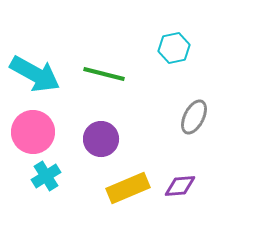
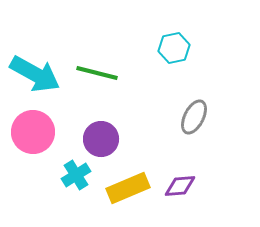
green line: moved 7 px left, 1 px up
cyan cross: moved 30 px right, 1 px up
